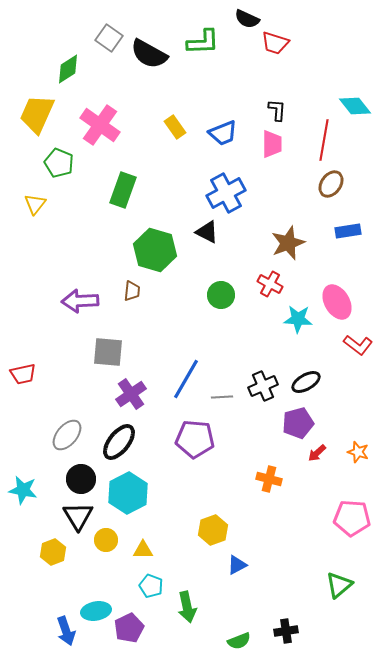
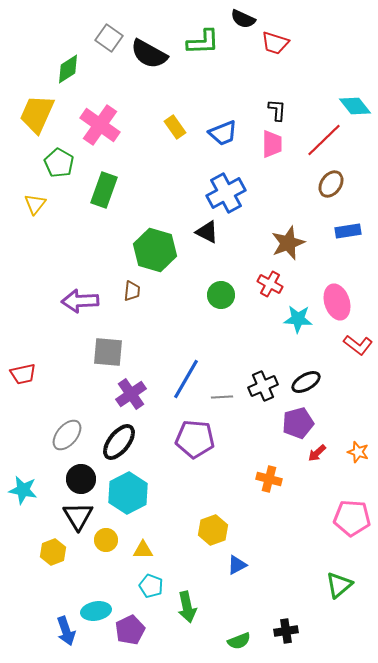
black semicircle at (247, 19): moved 4 px left
red line at (324, 140): rotated 36 degrees clockwise
green pentagon at (59, 163): rotated 8 degrees clockwise
green rectangle at (123, 190): moved 19 px left
pink ellipse at (337, 302): rotated 12 degrees clockwise
purple pentagon at (129, 628): moved 1 px right, 2 px down
